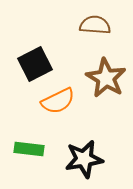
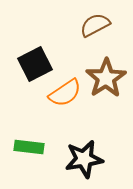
brown semicircle: rotated 32 degrees counterclockwise
brown star: rotated 9 degrees clockwise
orange semicircle: moved 7 px right, 8 px up; rotated 8 degrees counterclockwise
green rectangle: moved 2 px up
